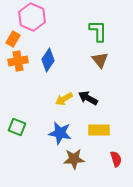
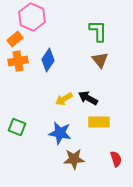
orange rectangle: moved 2 px right; rotated 21 degrees clockwise
yellow rectangle: moved 8 px up
